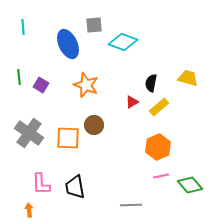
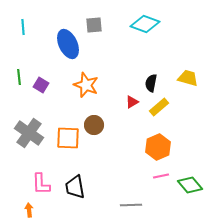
cyan diamond: moved 22 px right, 18 px up
